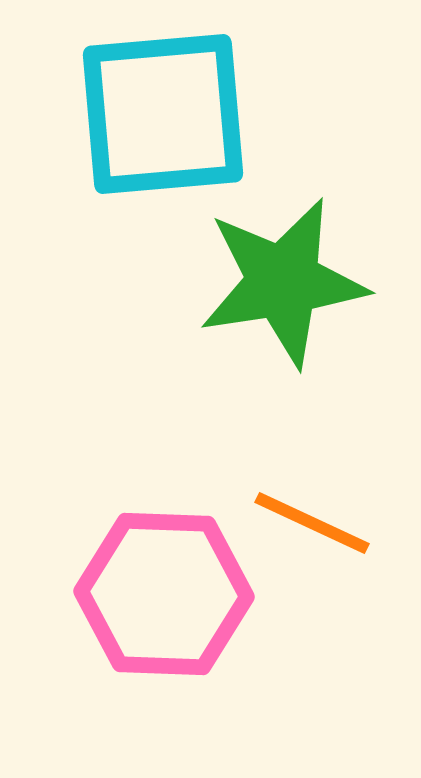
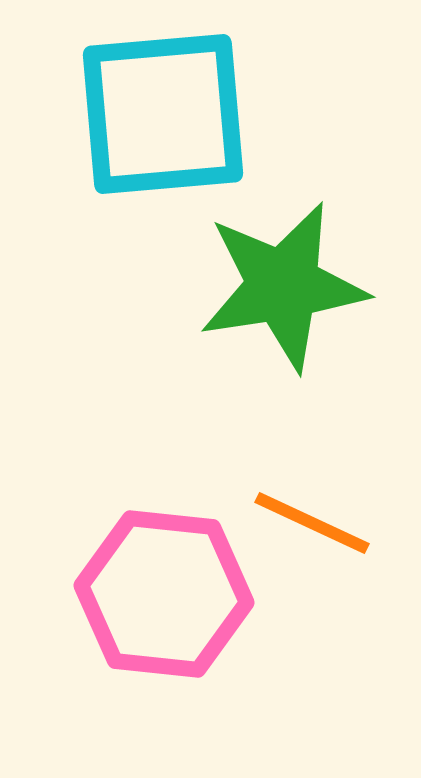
green star: moved 4 px down
pink hexagon: rotated 4 degrees clockwise
